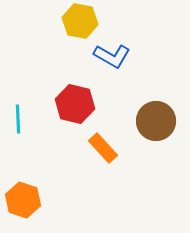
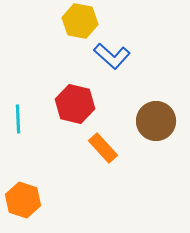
blue L-shape: rotated 12 degrees clockwise
